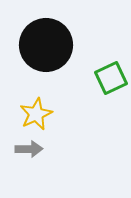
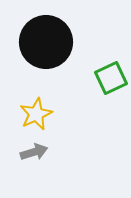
black circle: moved 3 px up
gray arrow: moved 5 px right, 3 px down; rotated 16 degrees counterclockwise
